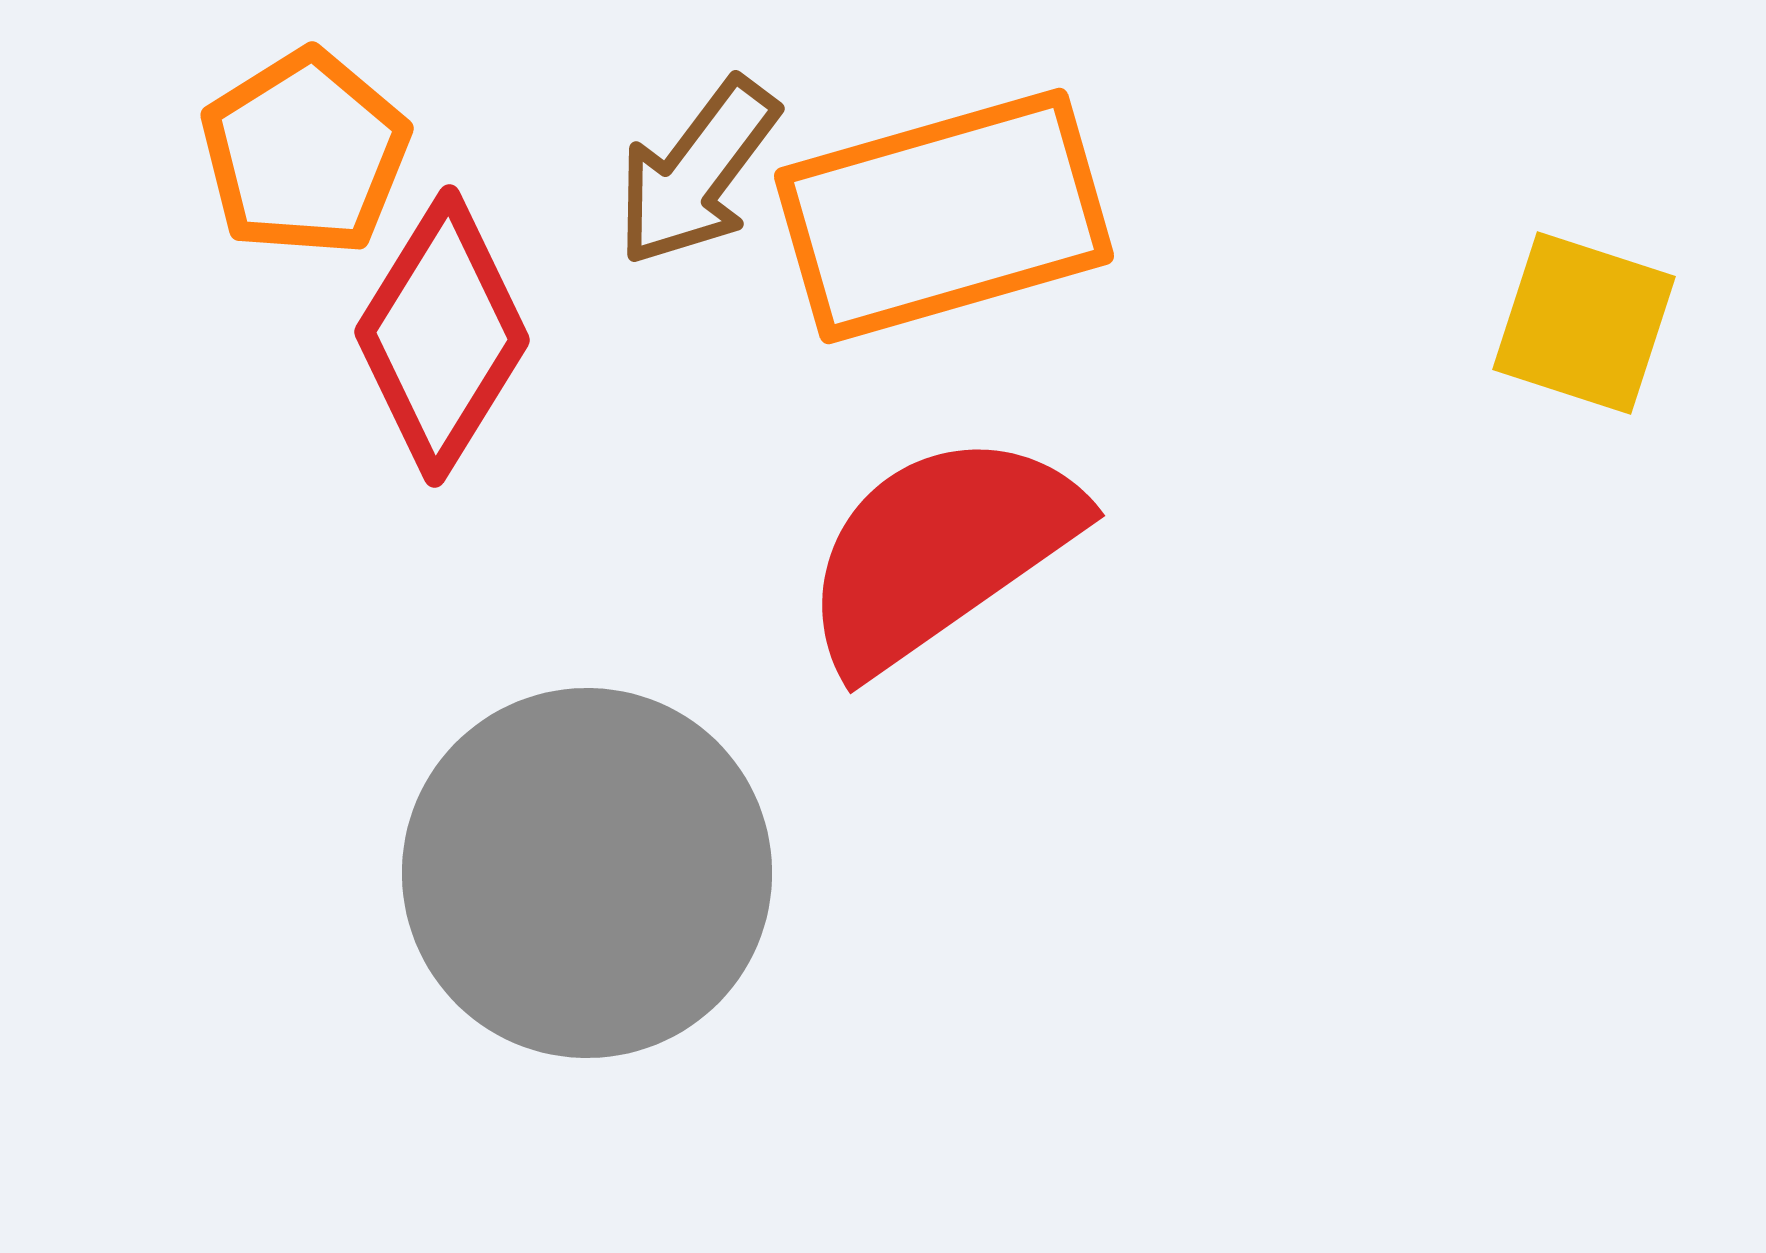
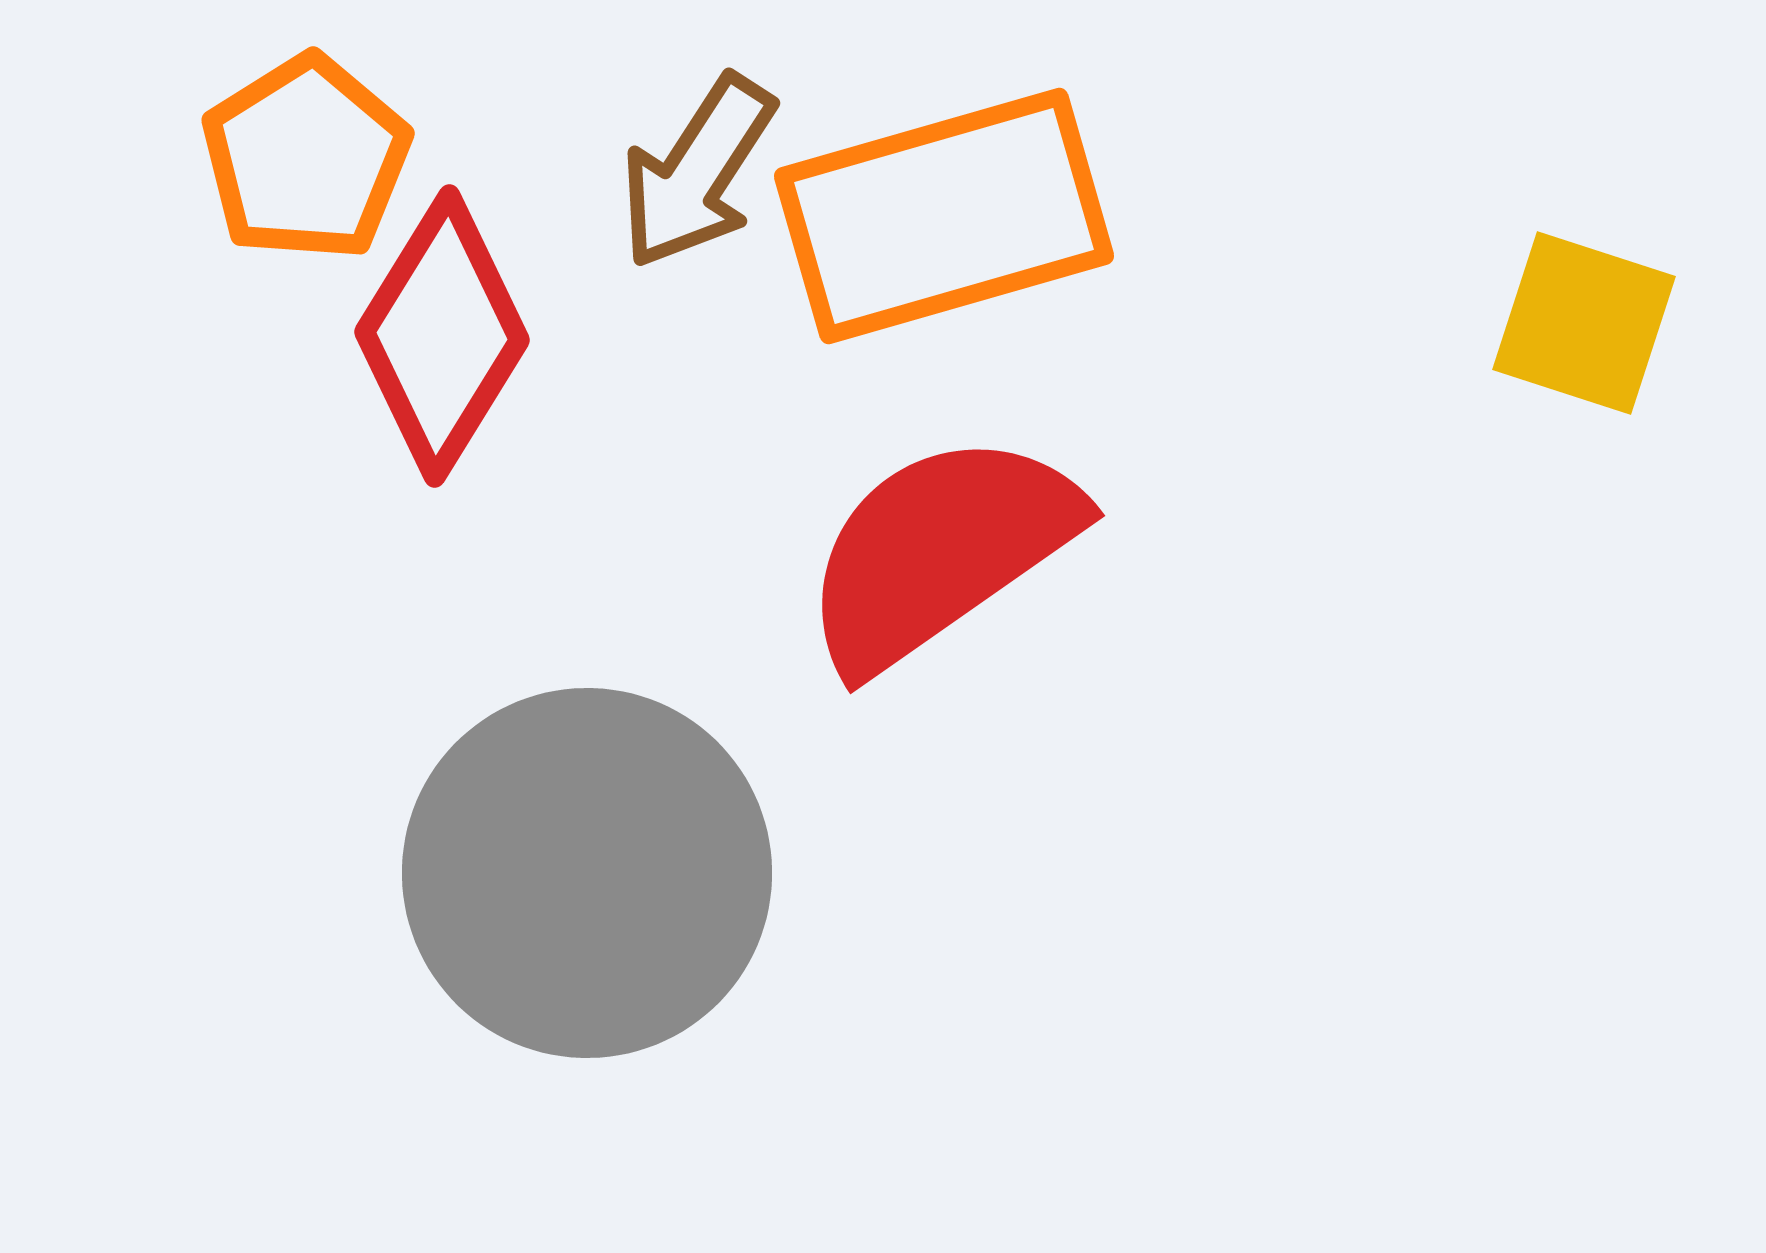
orange pentagon: moved 1 px right, 5 px down
brown arrow: rotated 4 degrees counterclockwise
